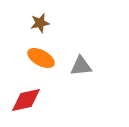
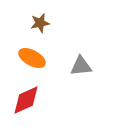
orange ellipse: moved 9 px left
red diamond: rotated 12 degrees counterclockwise
